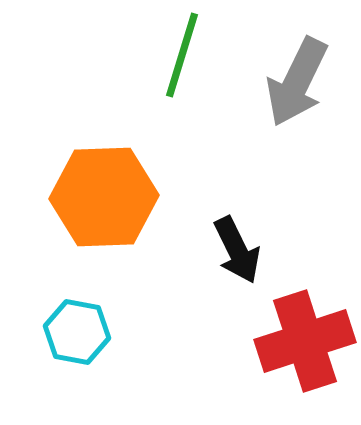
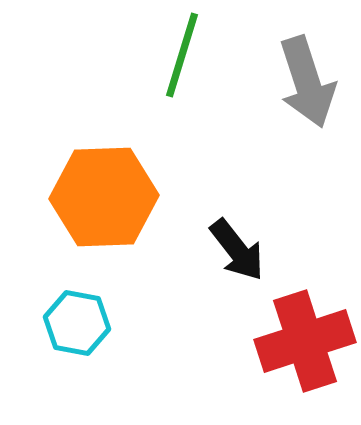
gray arrow: moved 10 px right; rotated 44 degrees counterclockwise
black arrow: rotated 12 degrees counterclockwise
cyan hexagon: moved 9 px up
